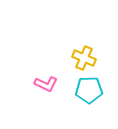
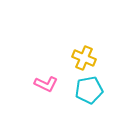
cyan pentagon: rotated 8 degrees counterclockwise
